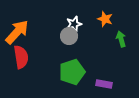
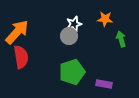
orange star: rotated 14 degrees counterclockwise
